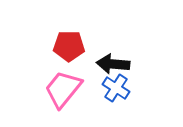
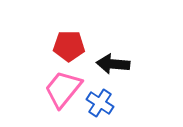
blue cross: moved 16 px left, 15 px down
